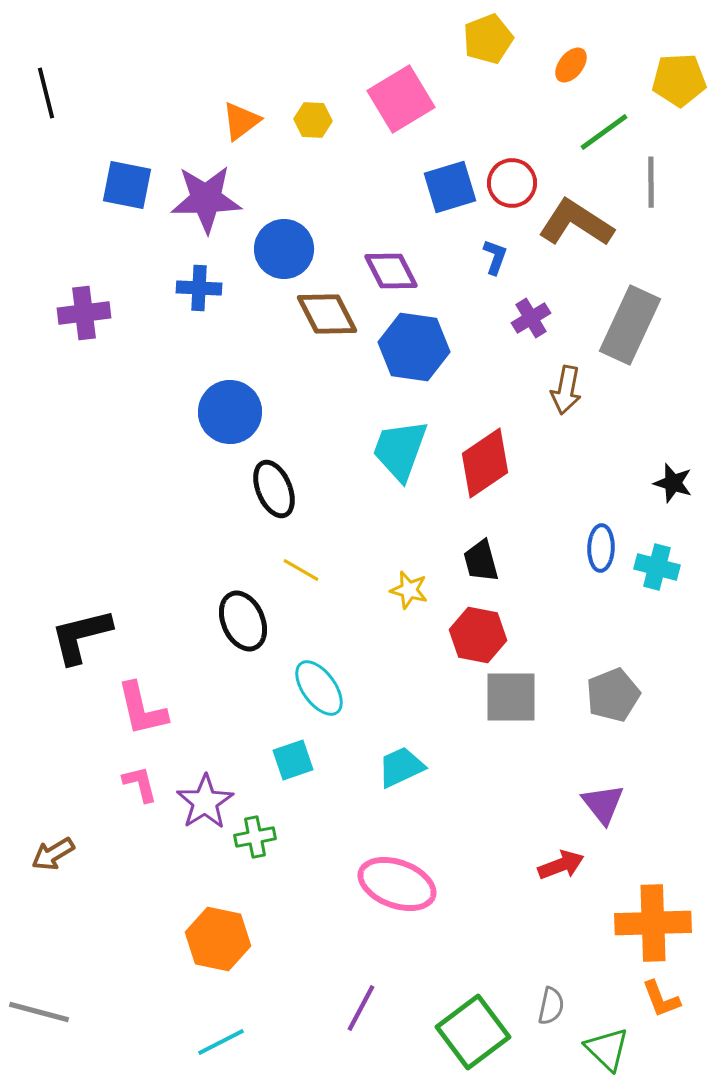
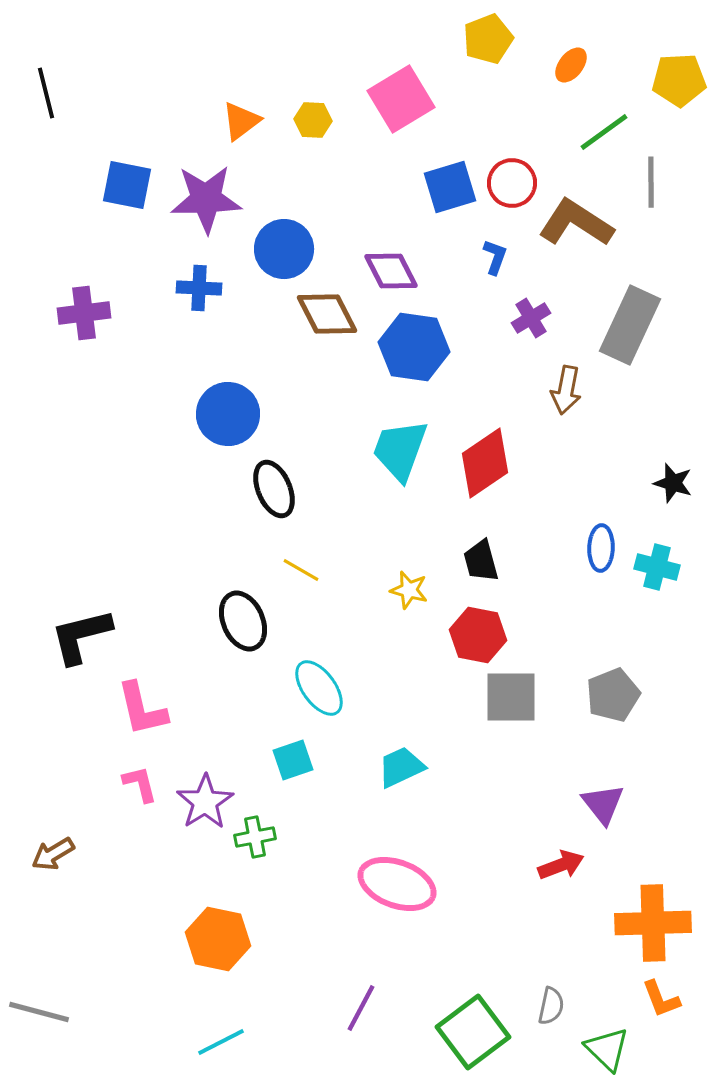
blue circle at (230, 412): moved 2 px left, 2 px down
